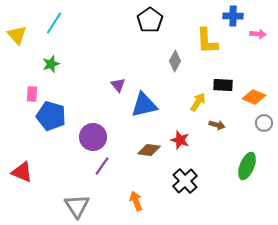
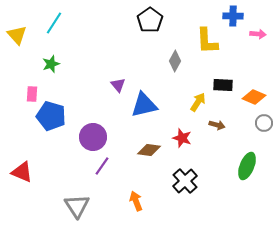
red star: moved 2 px right, 2 px up
